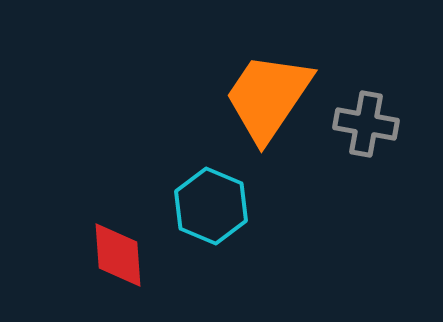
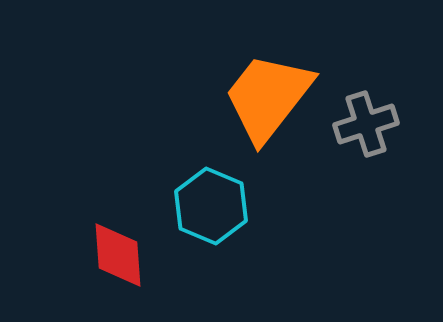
orange trapezoid: rotated 4 degrees clockwise
gray cross: rotated 28 degrees counterclockwise
